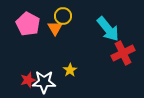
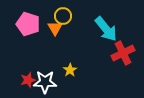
pink pentagon: rotated 10 degrees counterclockwise
cyan arrow: moved 2 px left
white star: moved 1 px right
